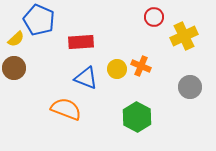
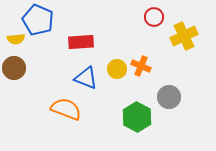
blue pentagon: moved 1 px left
yellow semicircle: rotated 36 degrees clockwise
gray circle: moved 21 px left, 10 px down
